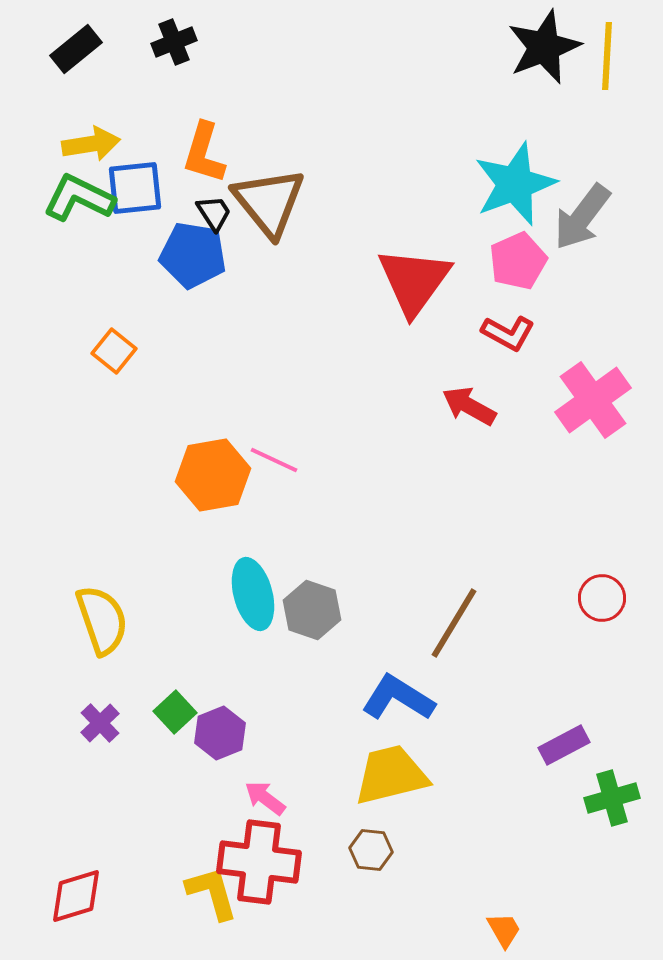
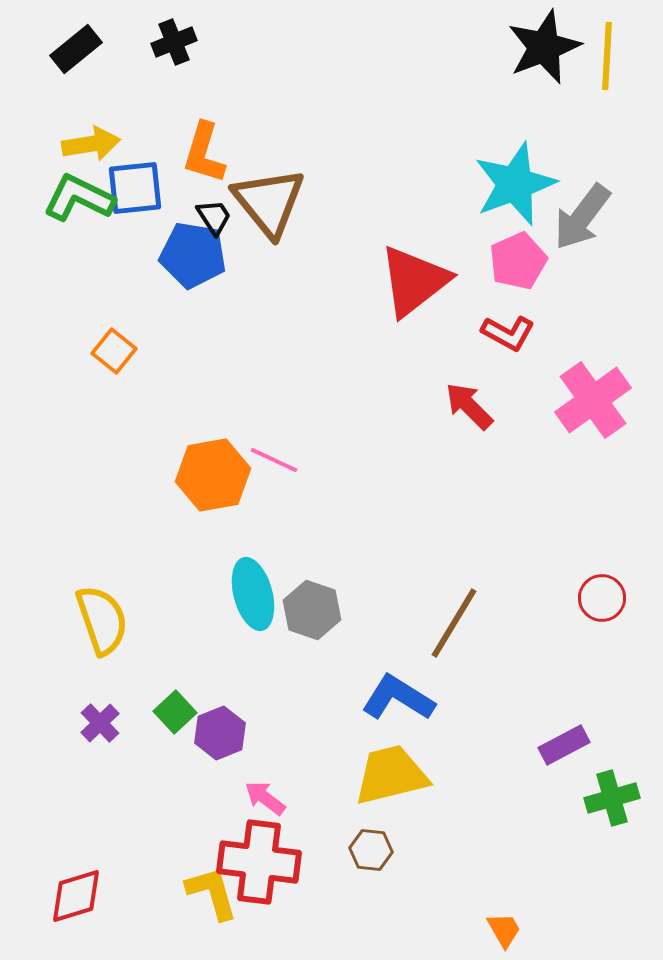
black trapezoid: moved 4 px down
red triangle: rotated 16 degrees clockwise
red arrow: rotated 16 degrees clockwise
